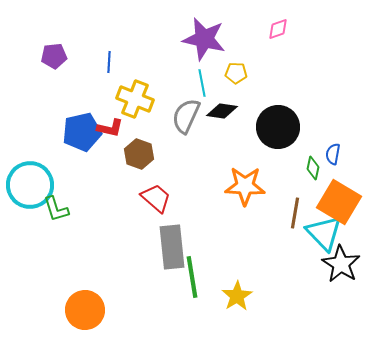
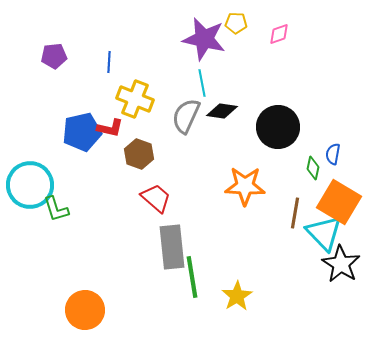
pink diamond: moved 1 px right, 5 px down
yellow pentagon: moved 50 px up
